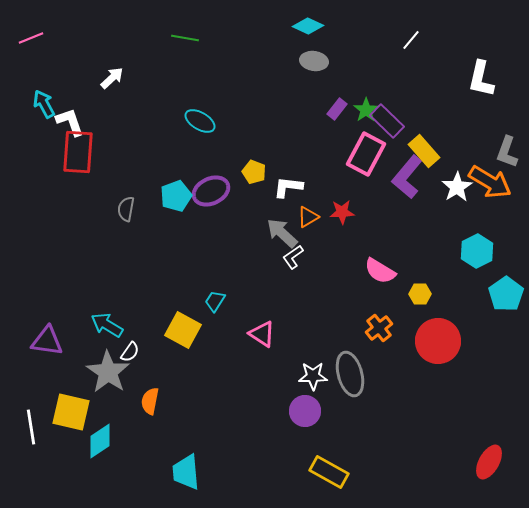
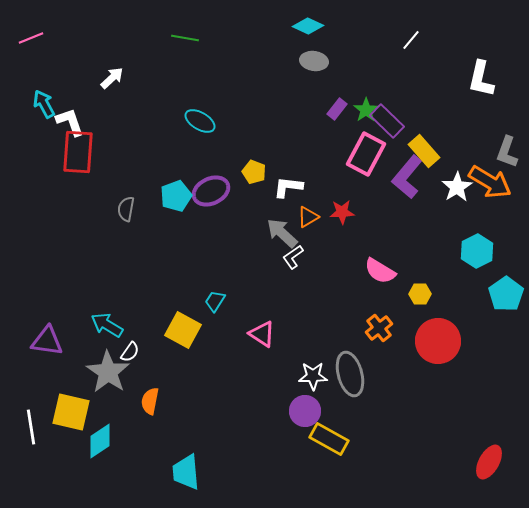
yellow rectangle at (329, 472): moved 33 px up
